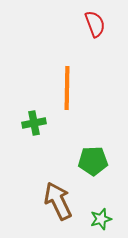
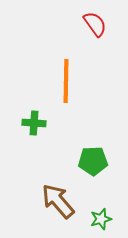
red semicircle: rotated 16 degrees counterclockwise
orange line: moved 1 px left, 7 px up
green cross: rotated 15 degrees clockwise
brown arrow: rotated 15 degrees counterclockwise
